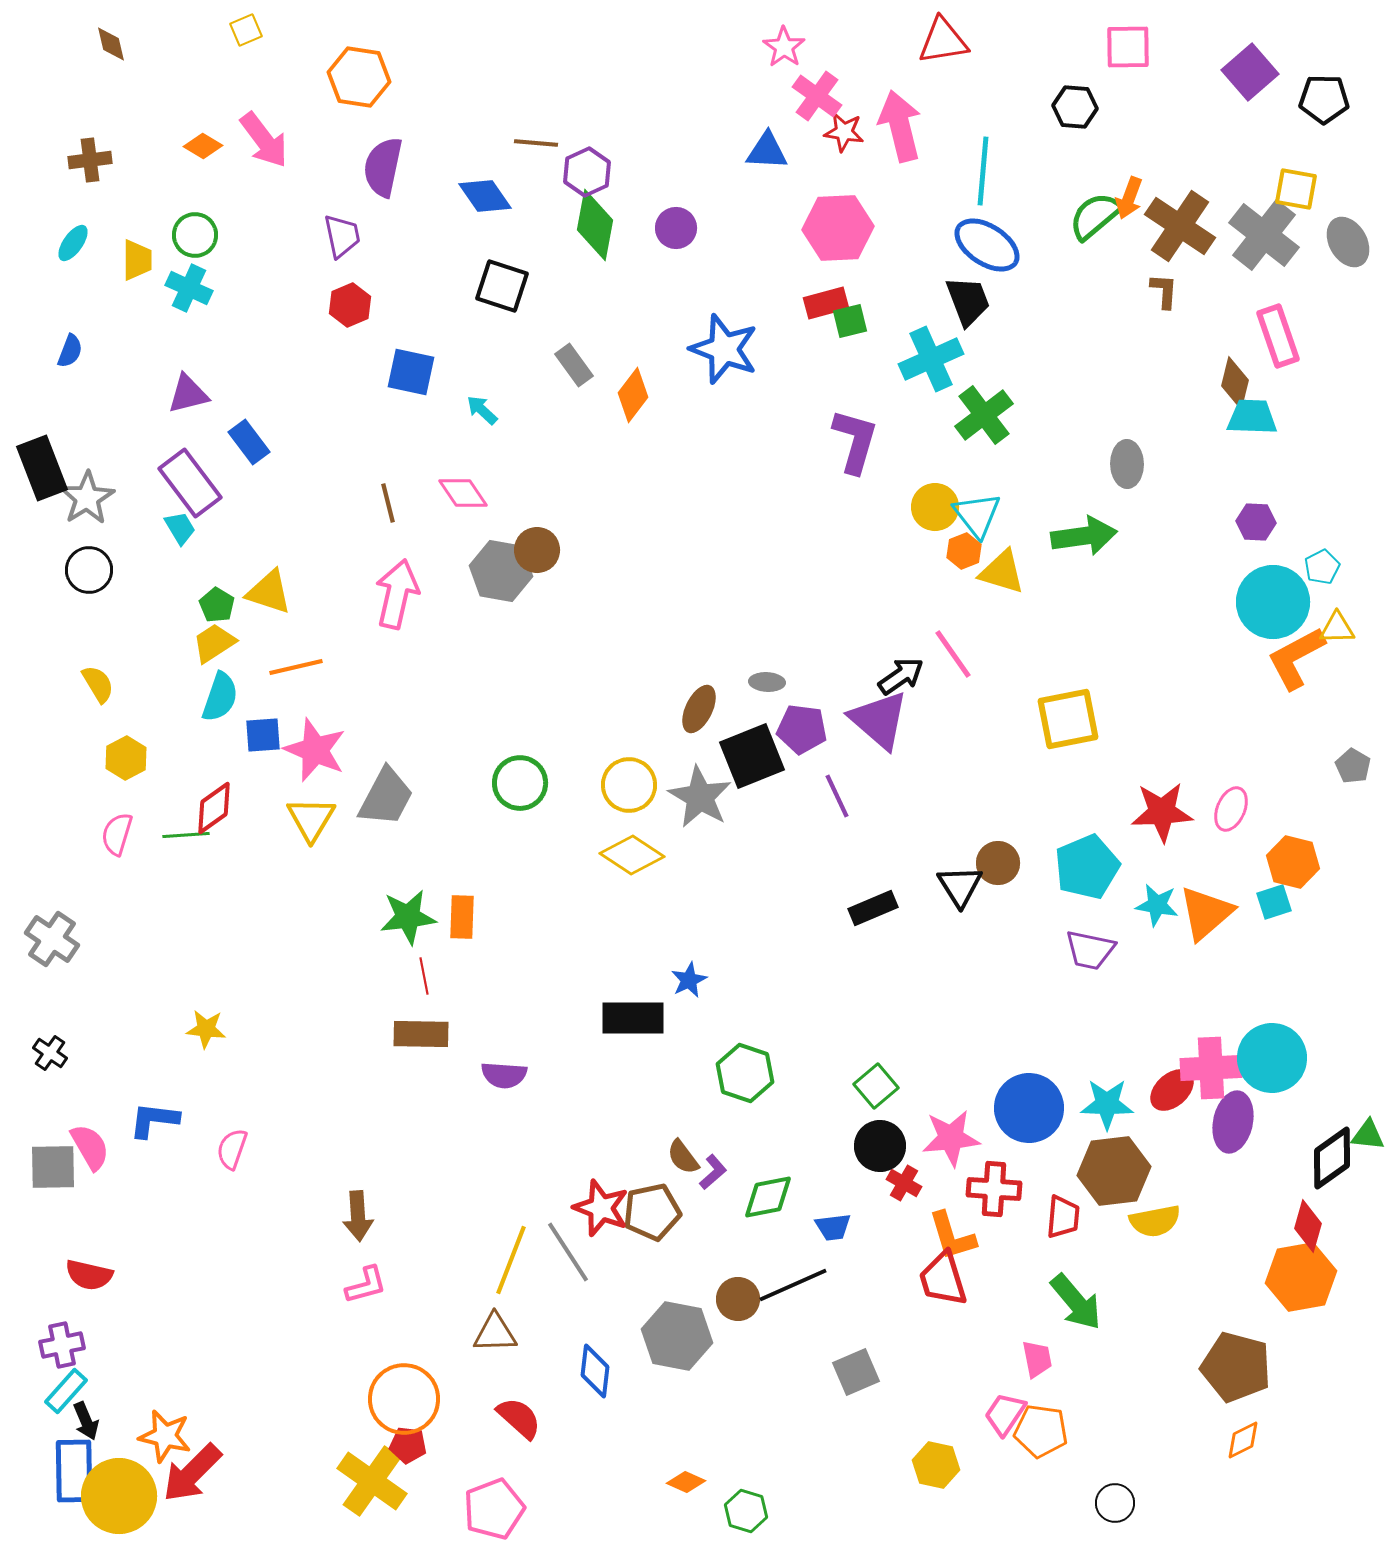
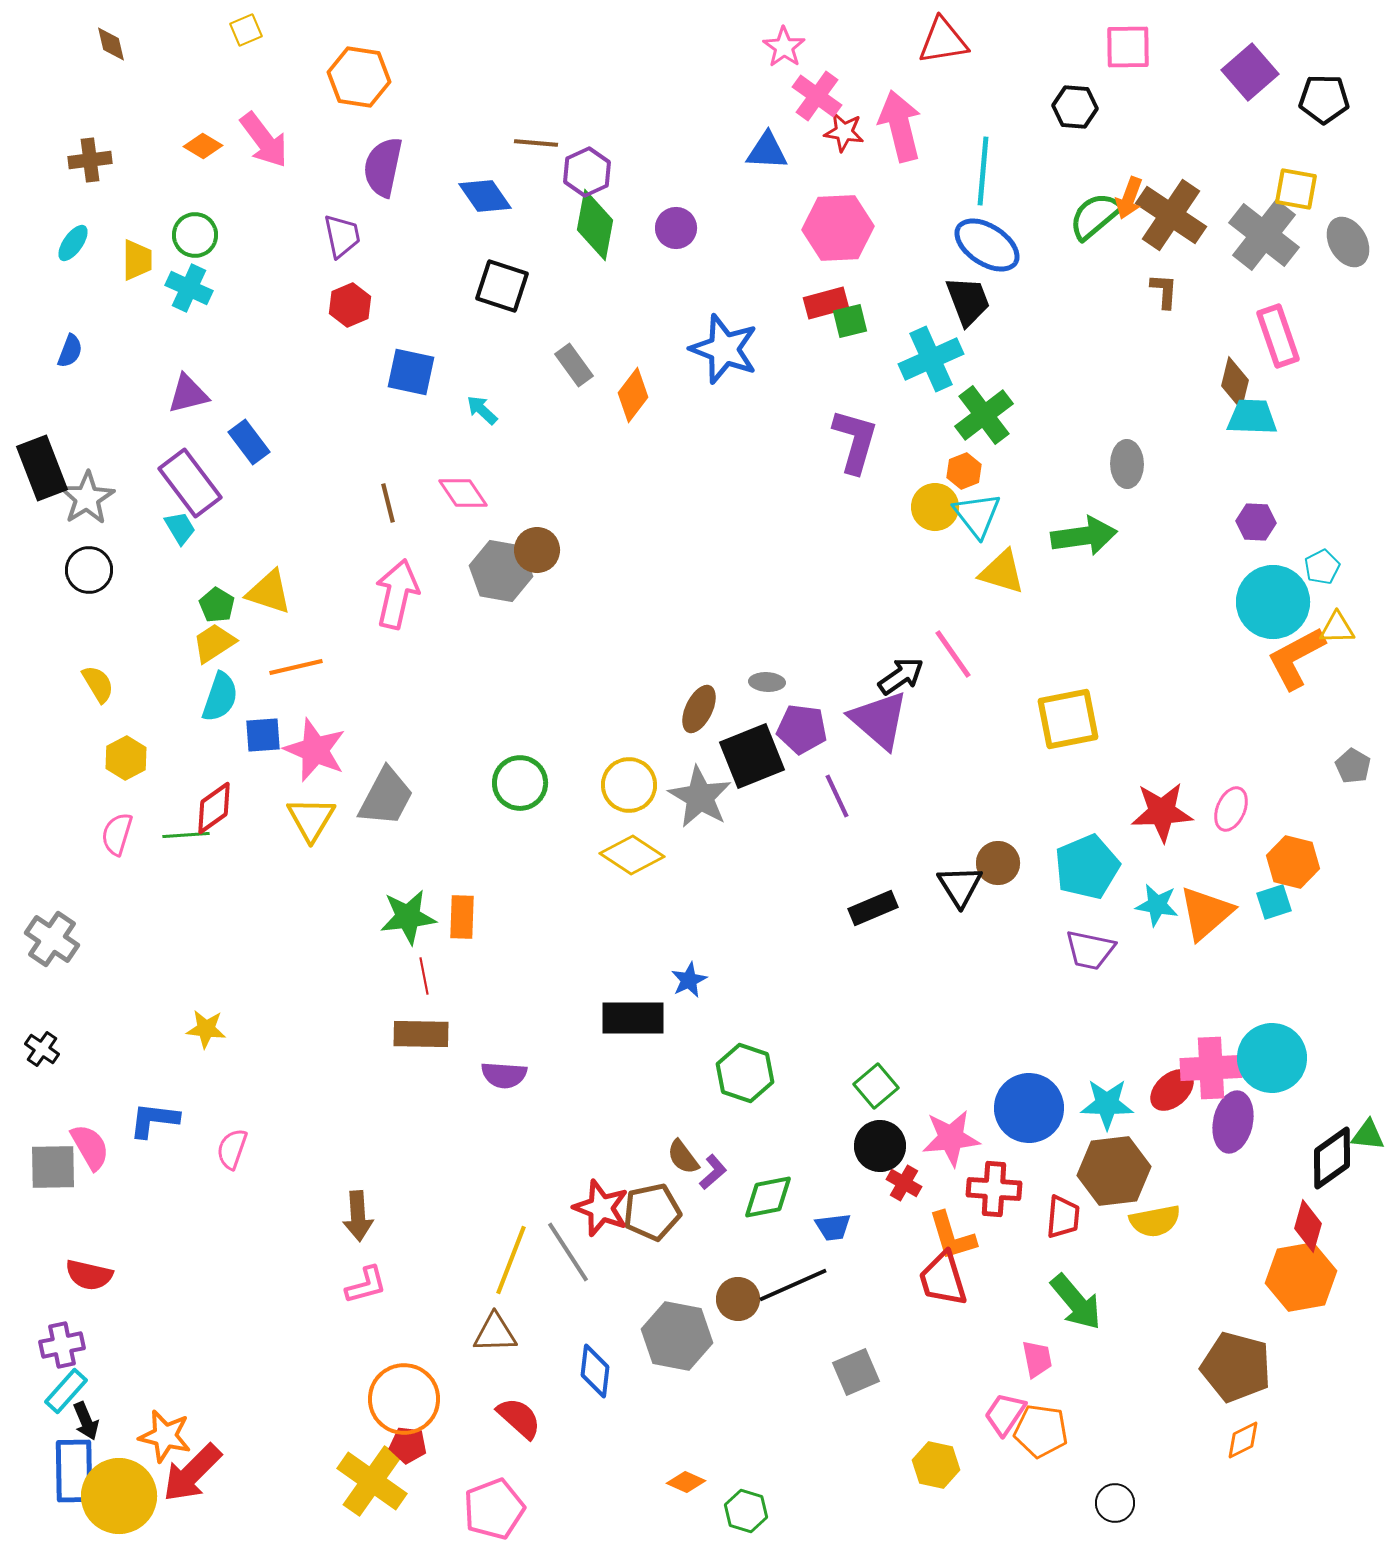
brown cross at (1180, 226): moved 9 px left, 11 px up
orange hexagon at (964, 551): moved 80 px up
black cross at (50, 1053): moved 8 px left, 4 px up
